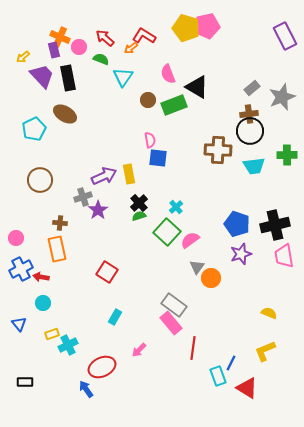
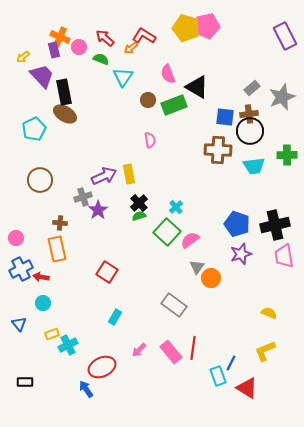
black rectangle at (68, 78): moved 4 px left, 14 px down
blue square at (158, 158): moved 67 px right, 41 px up
pink rectangle at (171, 323): moved 29 px down
